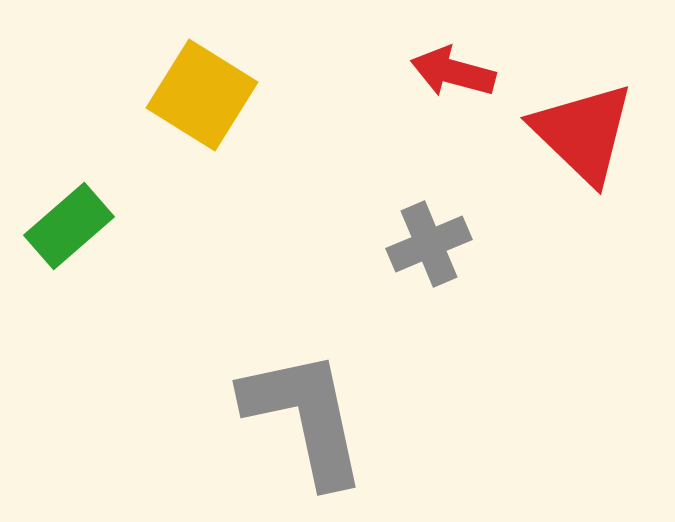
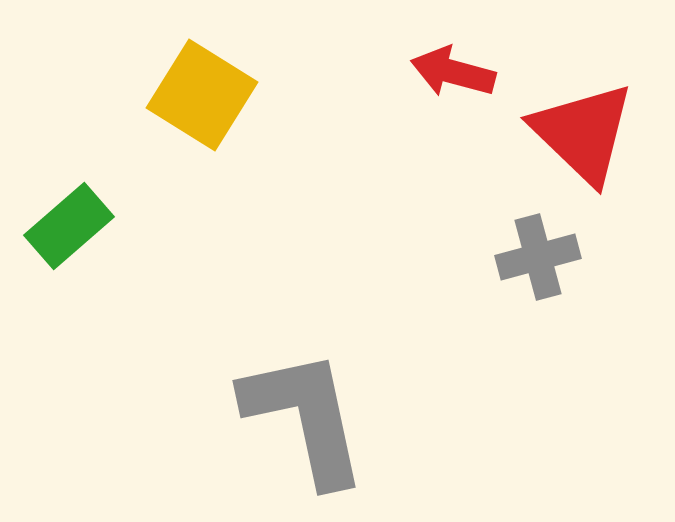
gray cross: moved 109 px right, 13 px down; rotated 8 degrees clockwise
